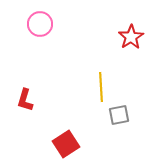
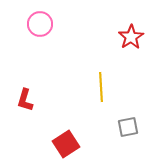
gray square: moved 9 px right, 12 px down
